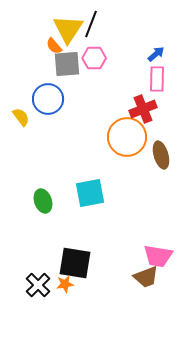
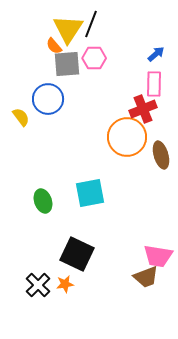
pink rectangle: moved 3 px left, 5 px down
black square: moved 2 px right, 9 px up; rotated 16 degrees clockwise
